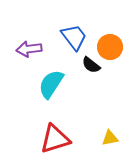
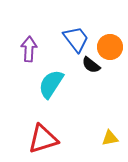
blue trapezoid: moved 2 px right, 2 px down
purple arrow: rotated 100 degrees clockwise
red triangle: moved 12 px left
